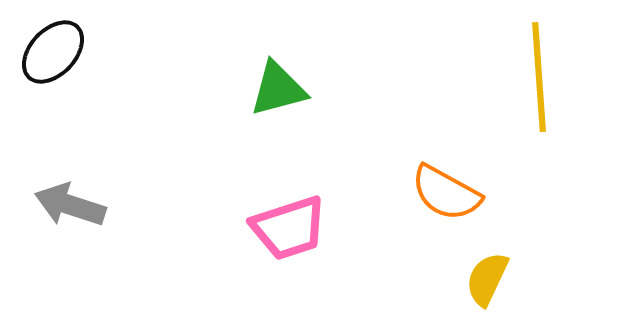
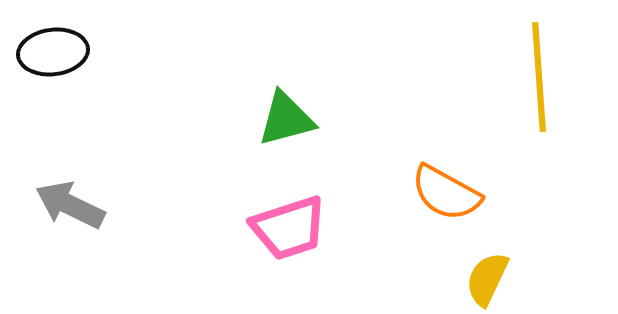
black ellipse: rotated 40 degrees clockwise
green triangle: moved 8 px right, 30 px down
gray arrow: rotated 8 degrees clockwise
